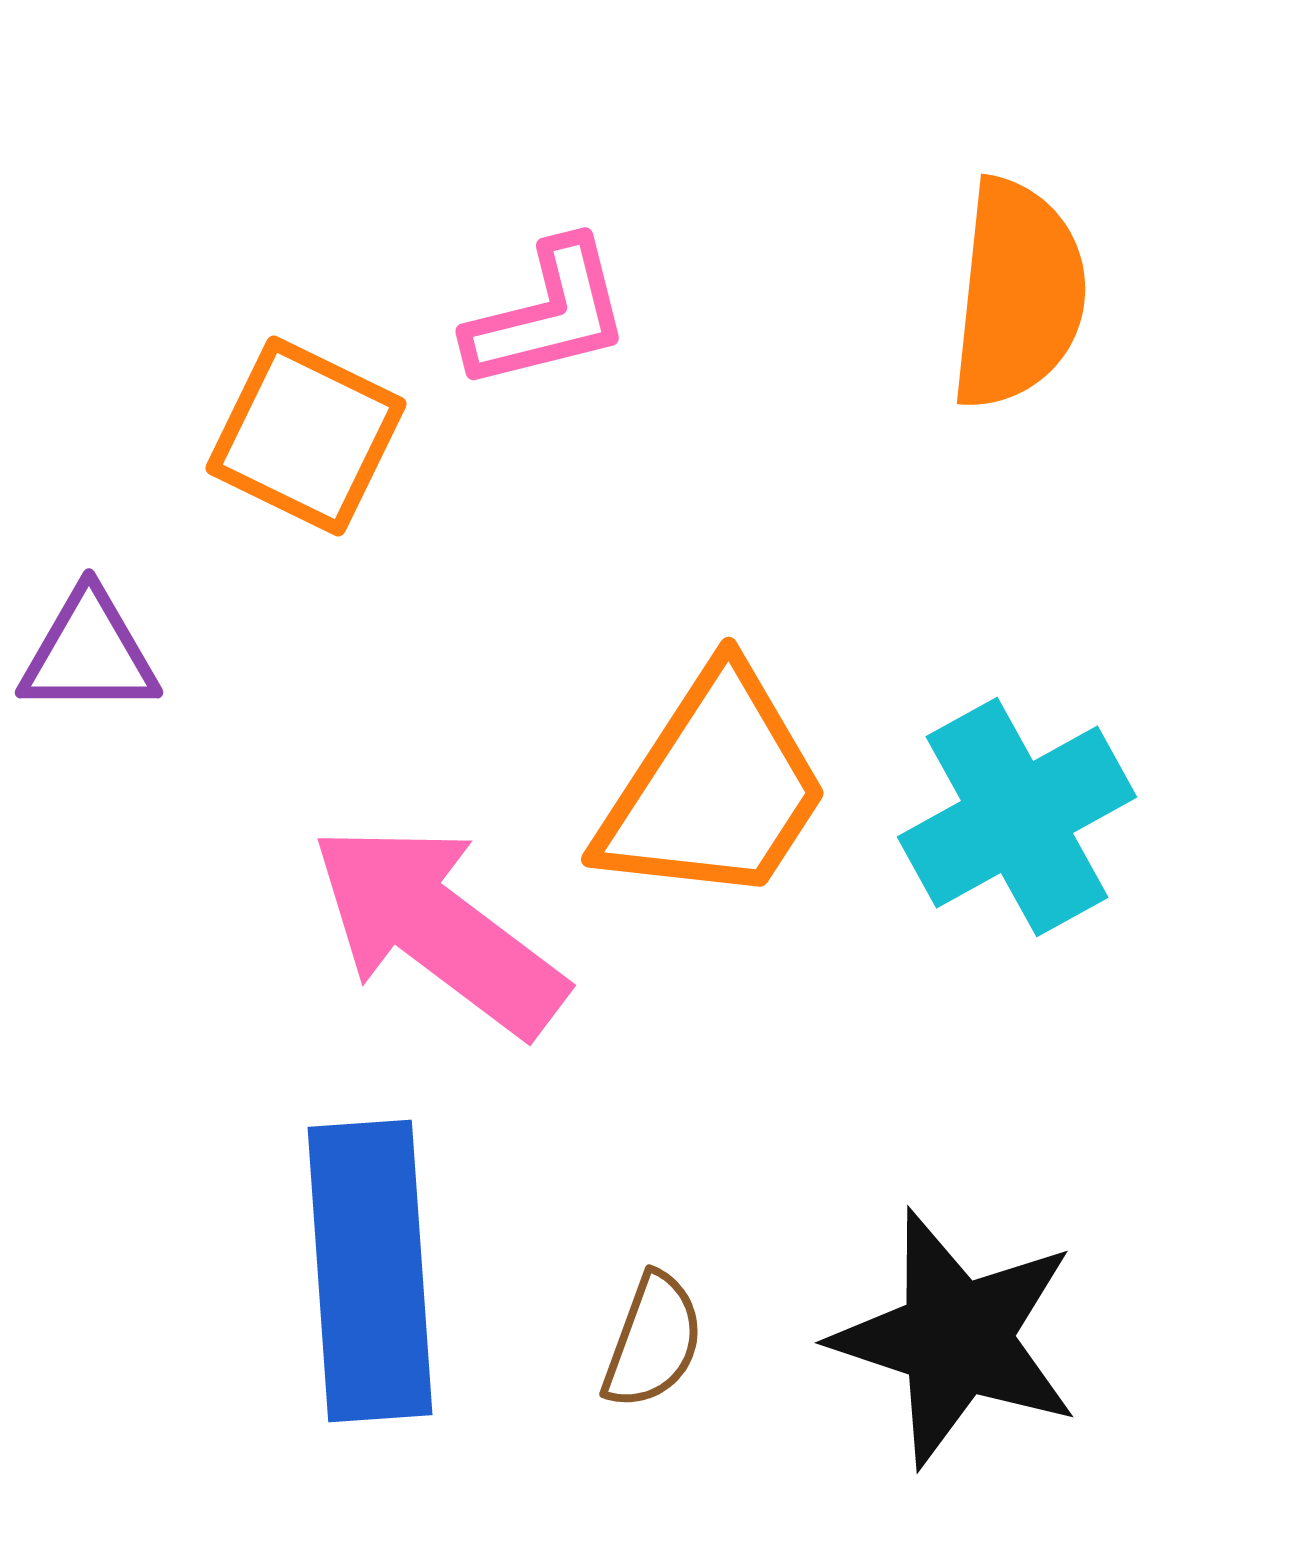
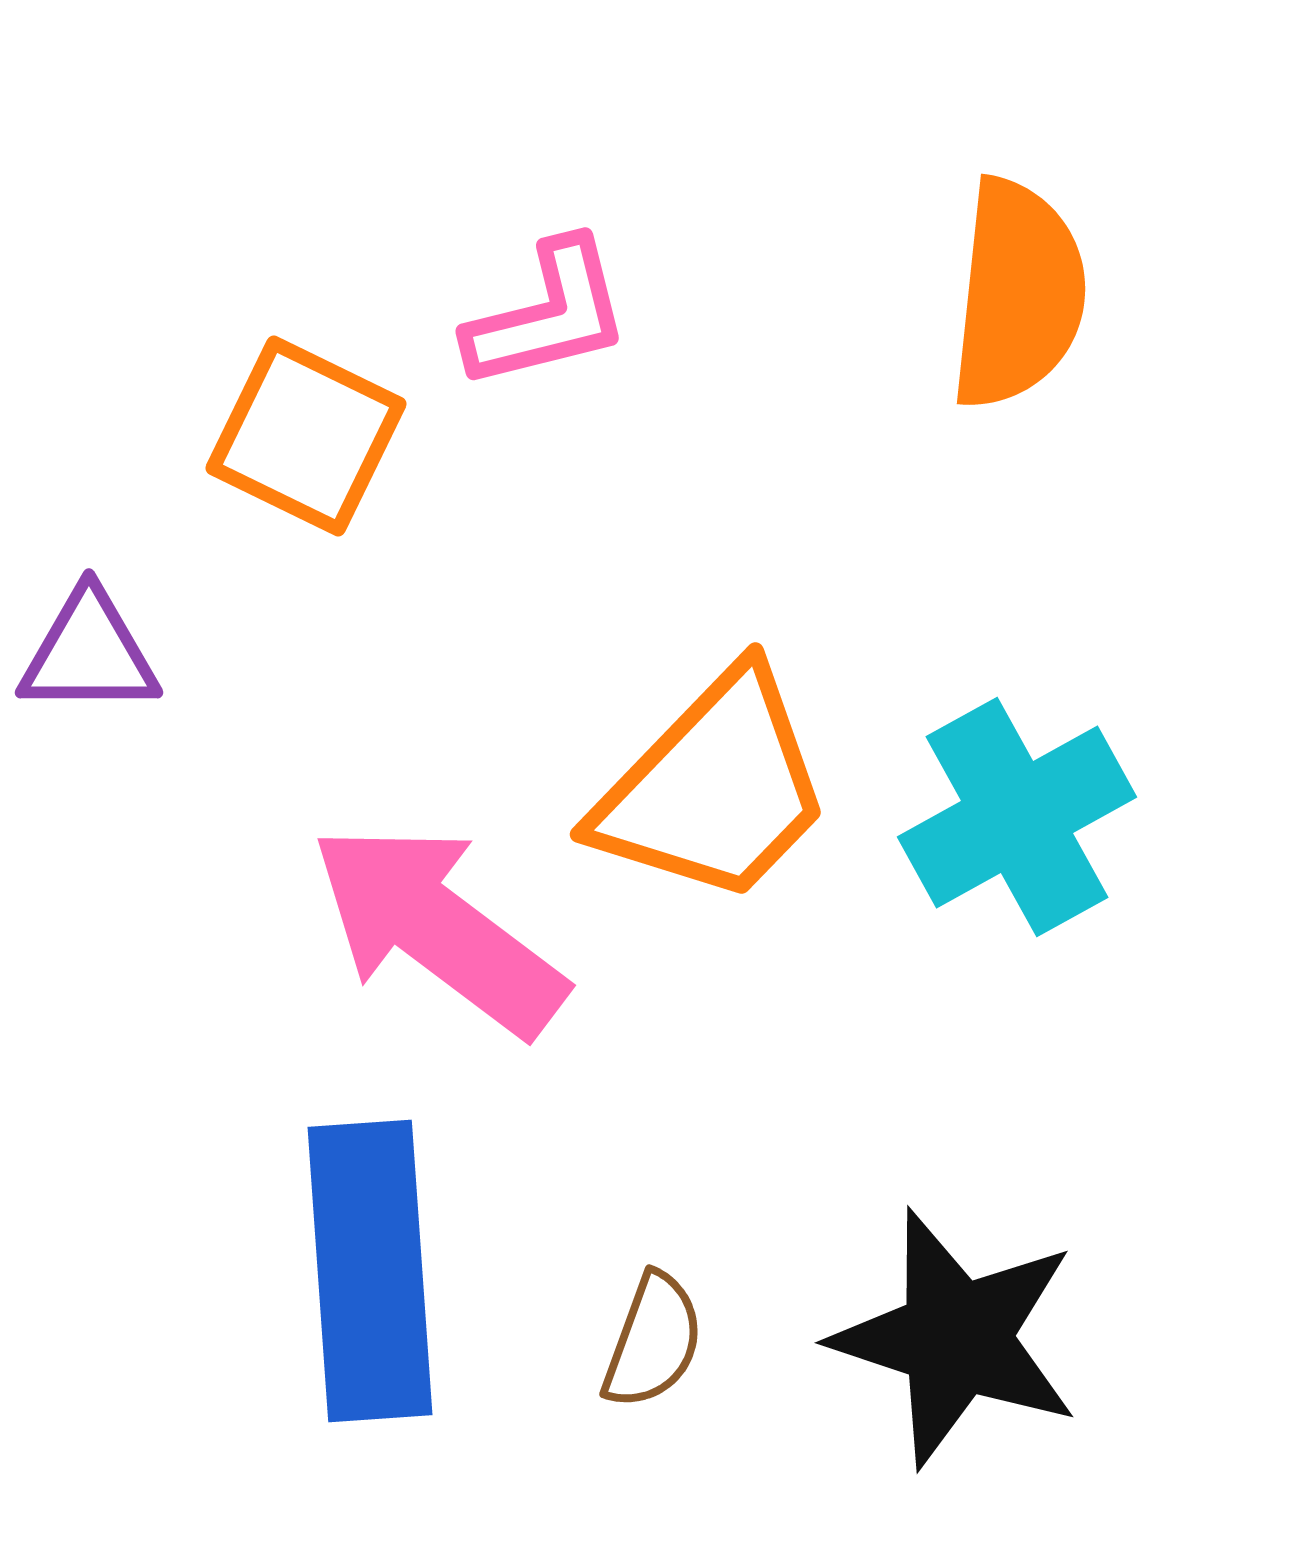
orange trapezoid: rotated 11 degrees clockwise
